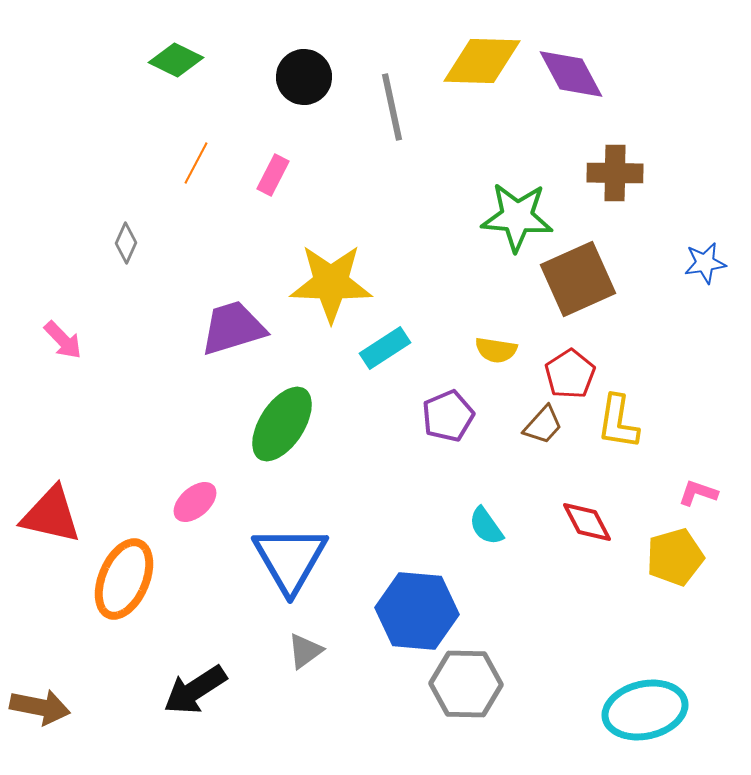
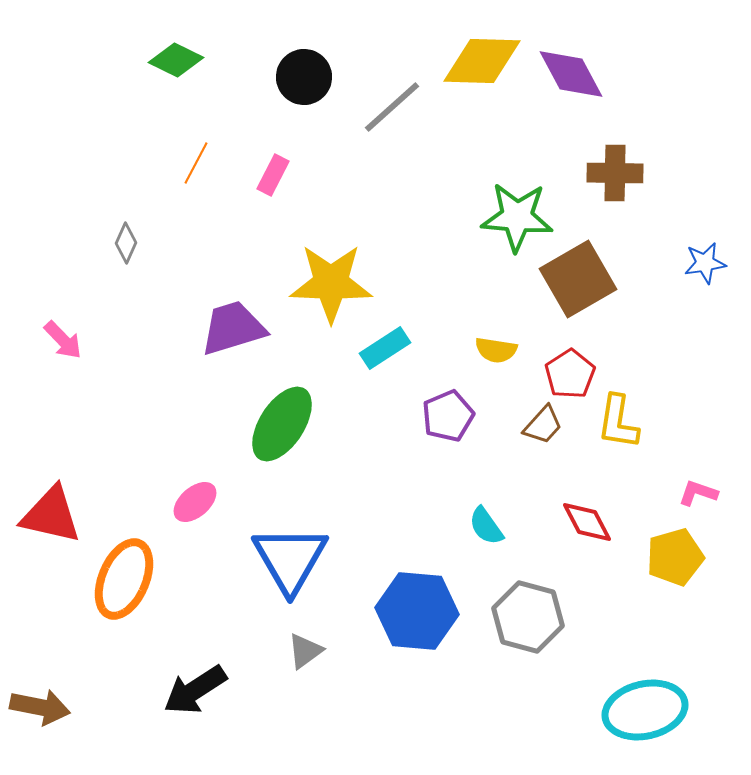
gray line: rotated 60 degrees clockwise
brown square: rotated 6 degrees counterclockwise
gray hexagon: moved 62 px right, 67 px up; rotated 14 degrees clockwise
